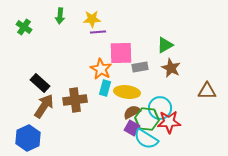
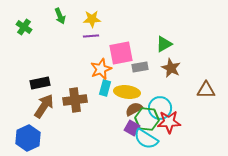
green arrow: rotated 28 degrees counterclockwise
purple line: moved 7 px left, 4 px down
green triangle: moved 1 px left, 1 px up
pink square: rotated 10 degrees counterclockwise
orange star: rotated 20 degrees clockwise
black rectangle: rotated 54 degrees counterclockwise
brown triangle: moved 1 px left, 1 px up
brown semicircle: moved 2 px right, 3 px up
